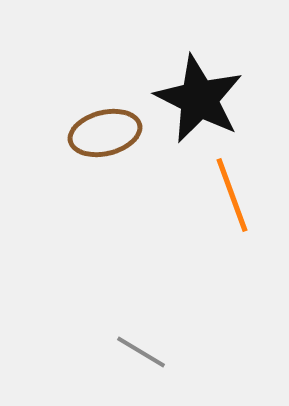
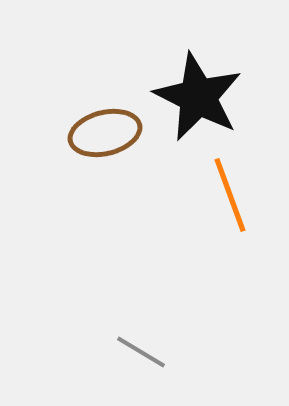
black star: moved 1 px left, 2 px up
orange line: moved 2 px left
